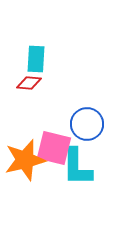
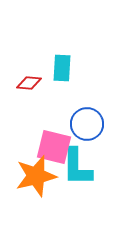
cyan rectangle: moved 26 px right, 9 px down
pink square: moved 1 px up
orange star: moved 11 px right, 16 px down
